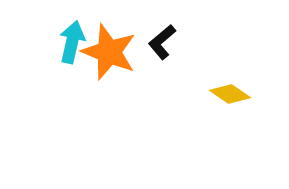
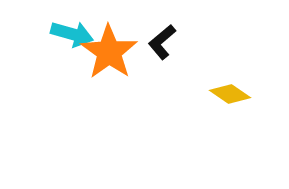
cyan arrow: moved 8 px up; rotated 93 degrees clockwise
orange star: rotated 14 degrees clockwise
